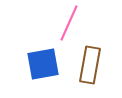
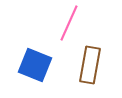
blue square: moved 8 px left, 1 px down; rotated 32 degrees clockwise
